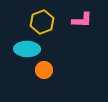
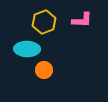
yellow hexagon: moved 2 px right
